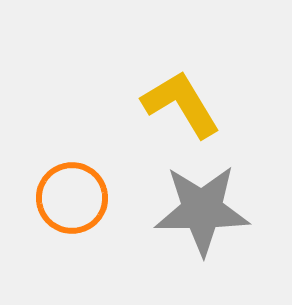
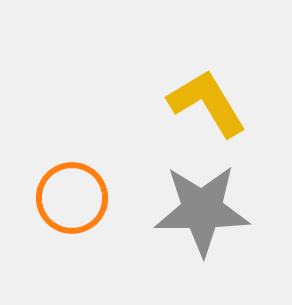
yellow L-shape: moved 26 px right, 1 px up
